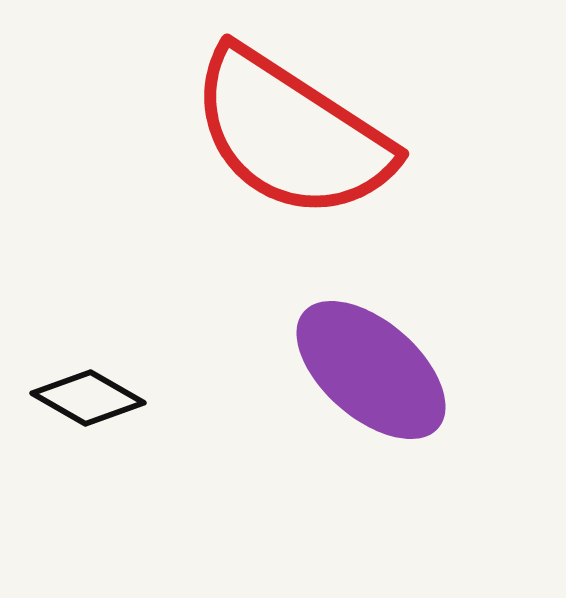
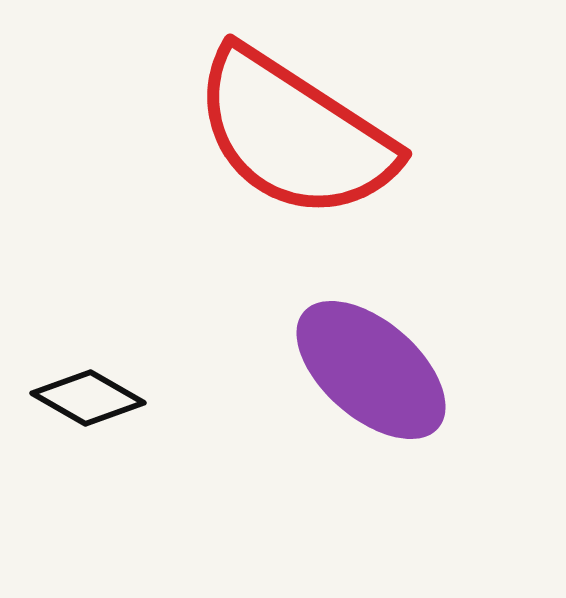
red semicircle: moved 3 px right
